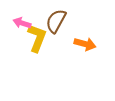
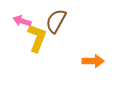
pink arrow: moved 2 px up
orange arrow: moved 8 px right, 17 px down; rotated 15 degrees counterclockwise
